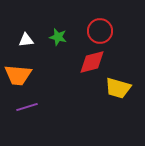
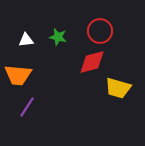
purple line: rotated 40 degrees counterclockwise
